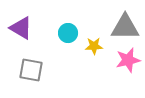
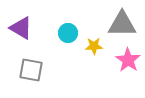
gray triangle: moved 3 px left, 3 px up
pink star: rotated 25 degrees counterclockwise
